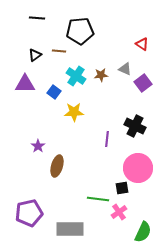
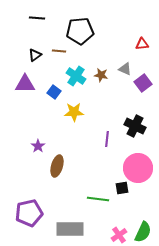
red triangle: rotated 40 degrees counterclockwise
brown star: rotated 16 degrees clockwise
pink cross: moved 23 px down
